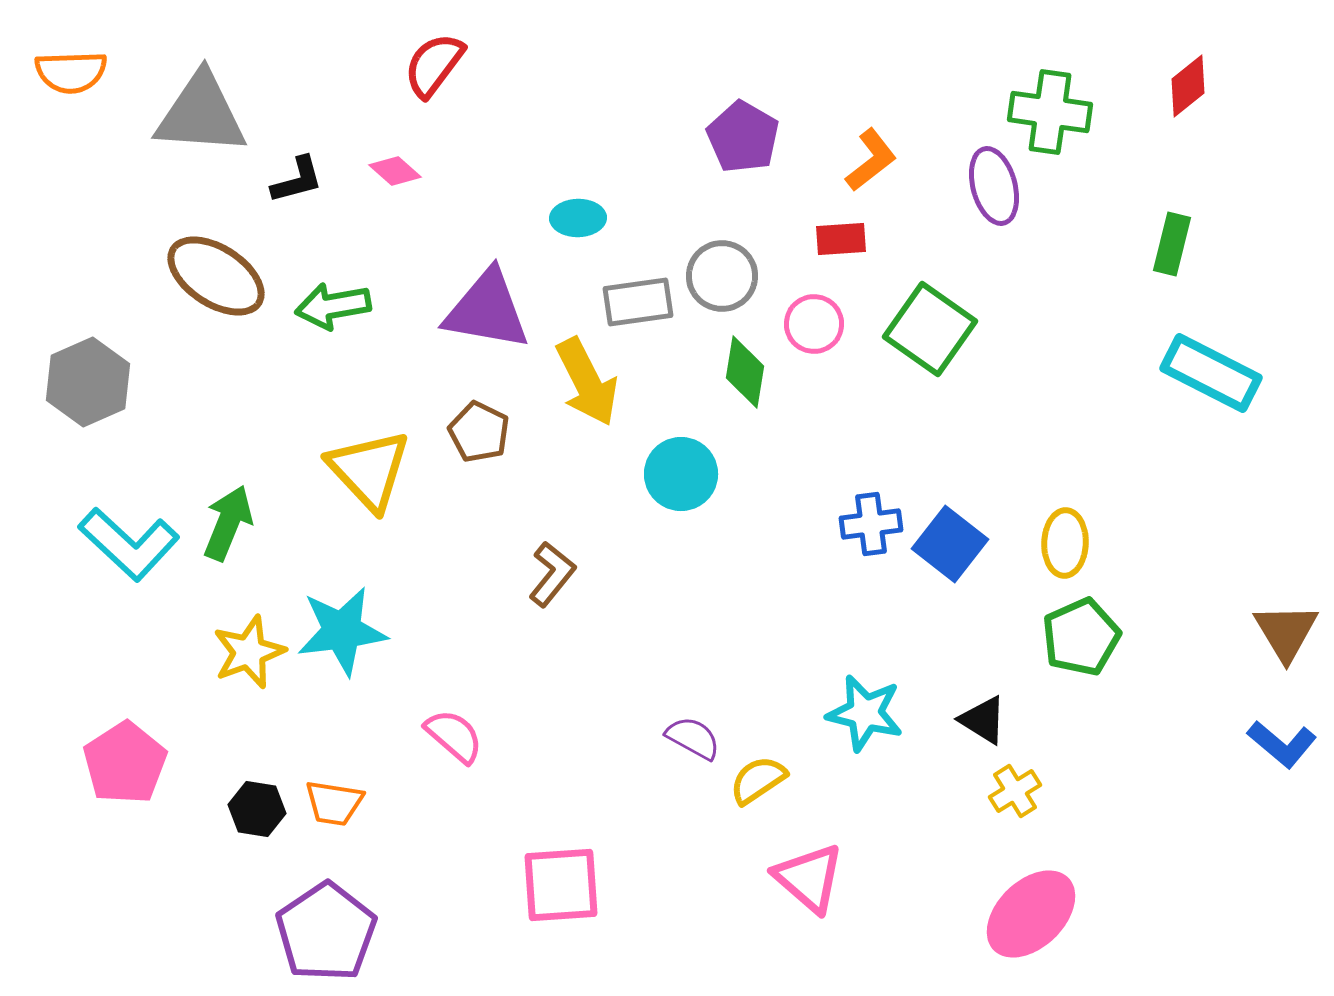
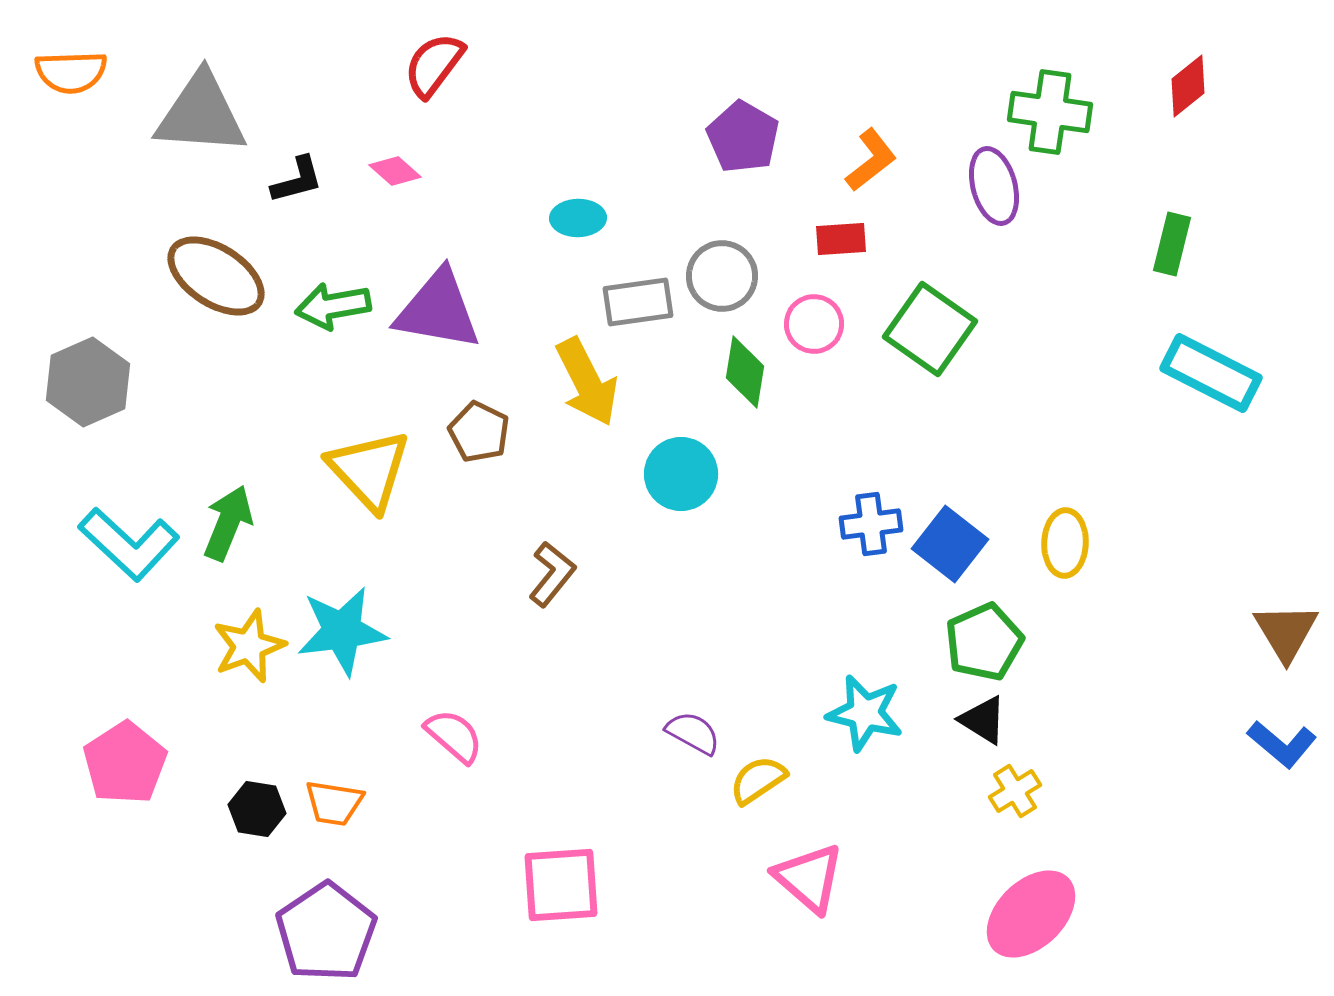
purple triangle at (487, 310): moved 49 px left
green pentagon at (1081, 637): moved 97 px left, 5 px down
yellow star at (249, 652): moved 6 px up
purple semicircle at (693, 738): moved 5 px up
